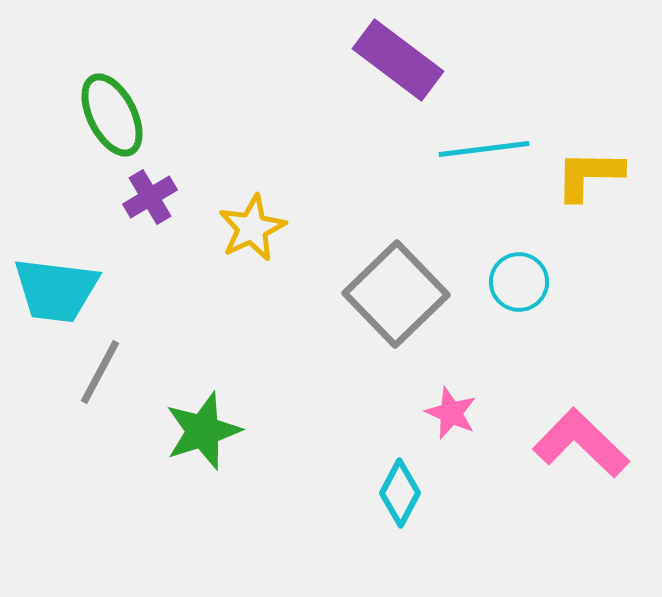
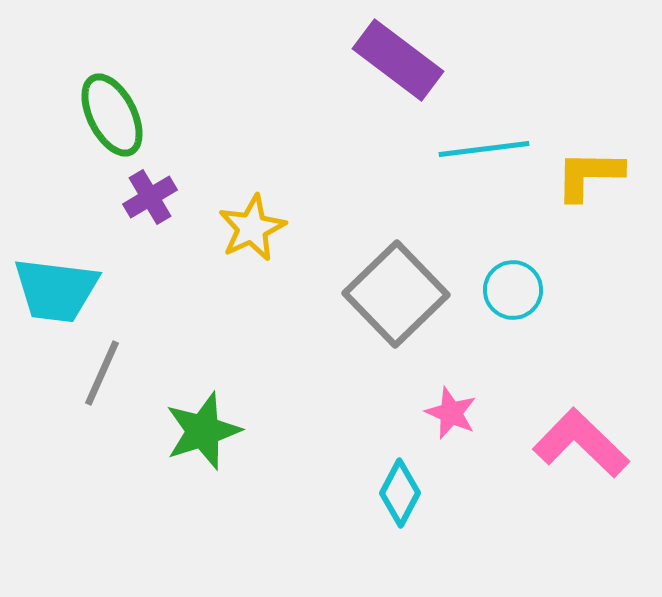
cyan circle: moved 6 px left, 8 px down
gray line: moved 2 px right, 1 px down; rotated 4 degrees counterclockwise
